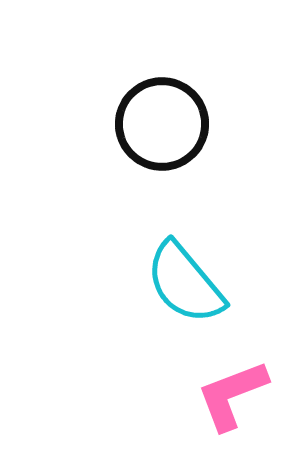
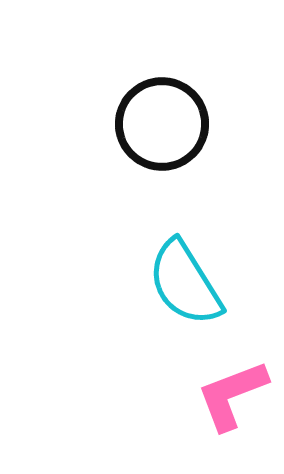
cyan semicircle: rotated 8 degrees clockwise
